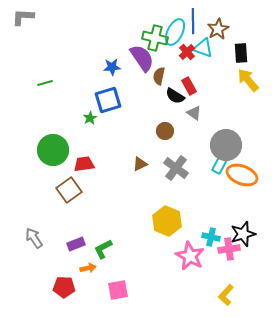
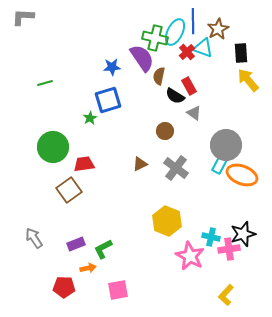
green circle: moved 3 px up
